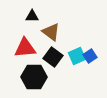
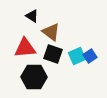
black triangle: rotated 32 degrees clockwise
black square: moved 3 px up; rotated 18 degrees counterclockwise
